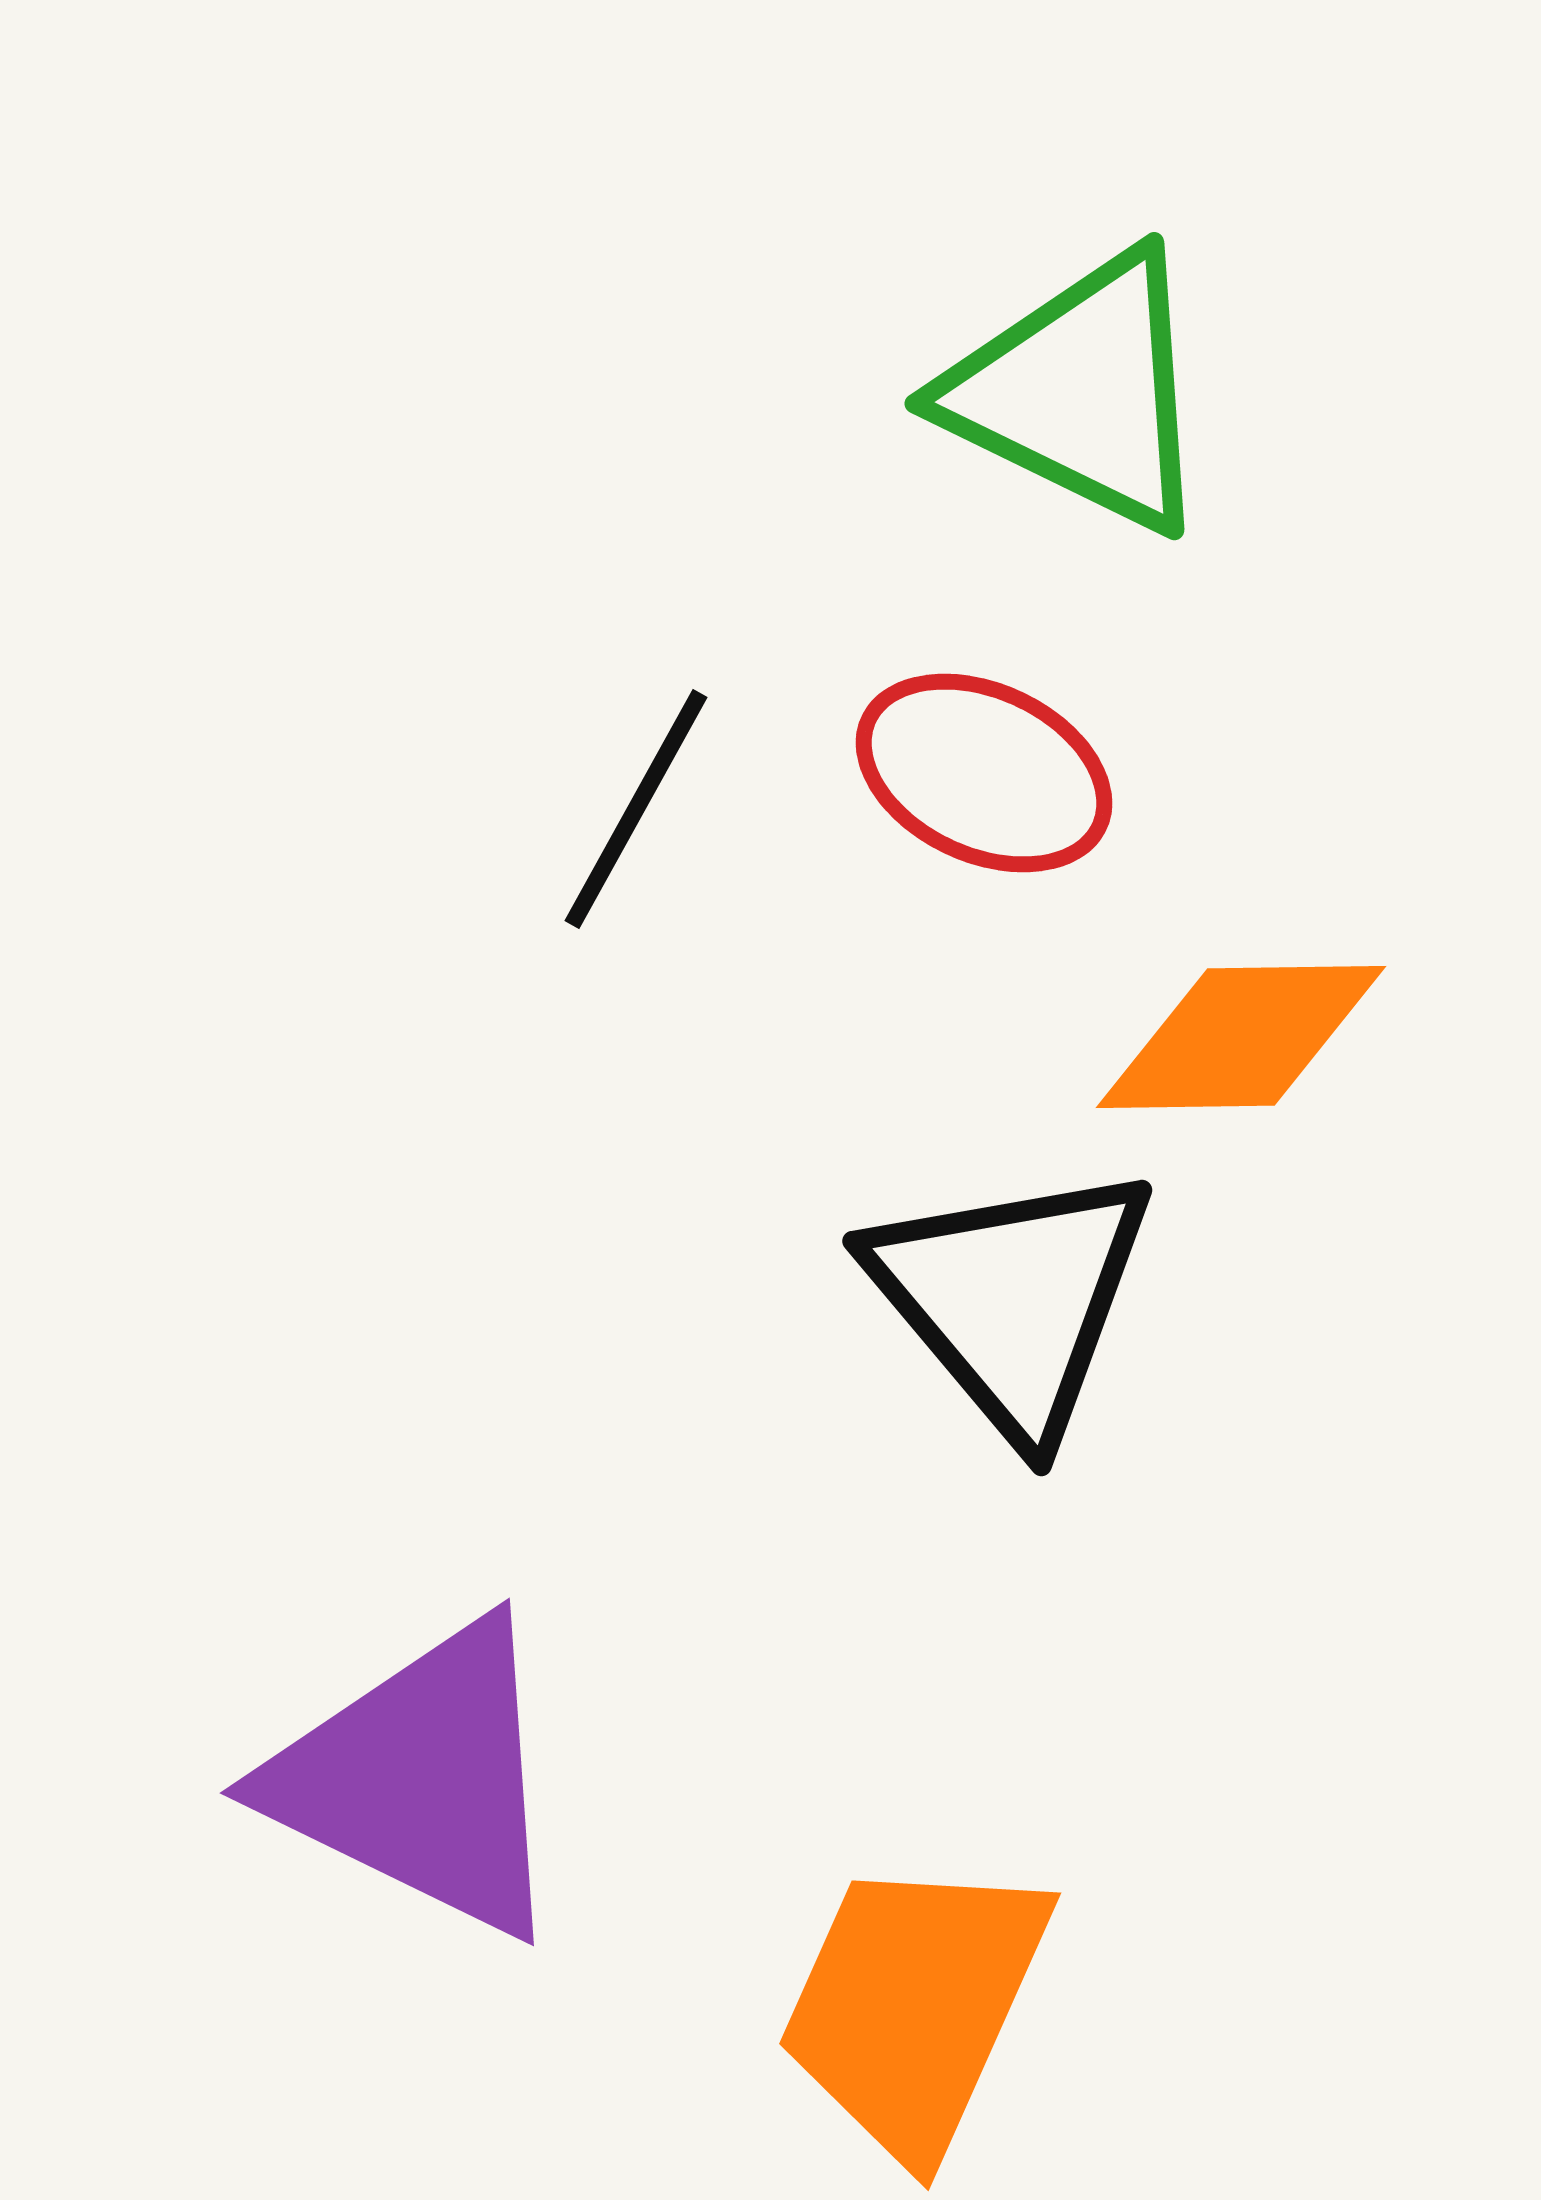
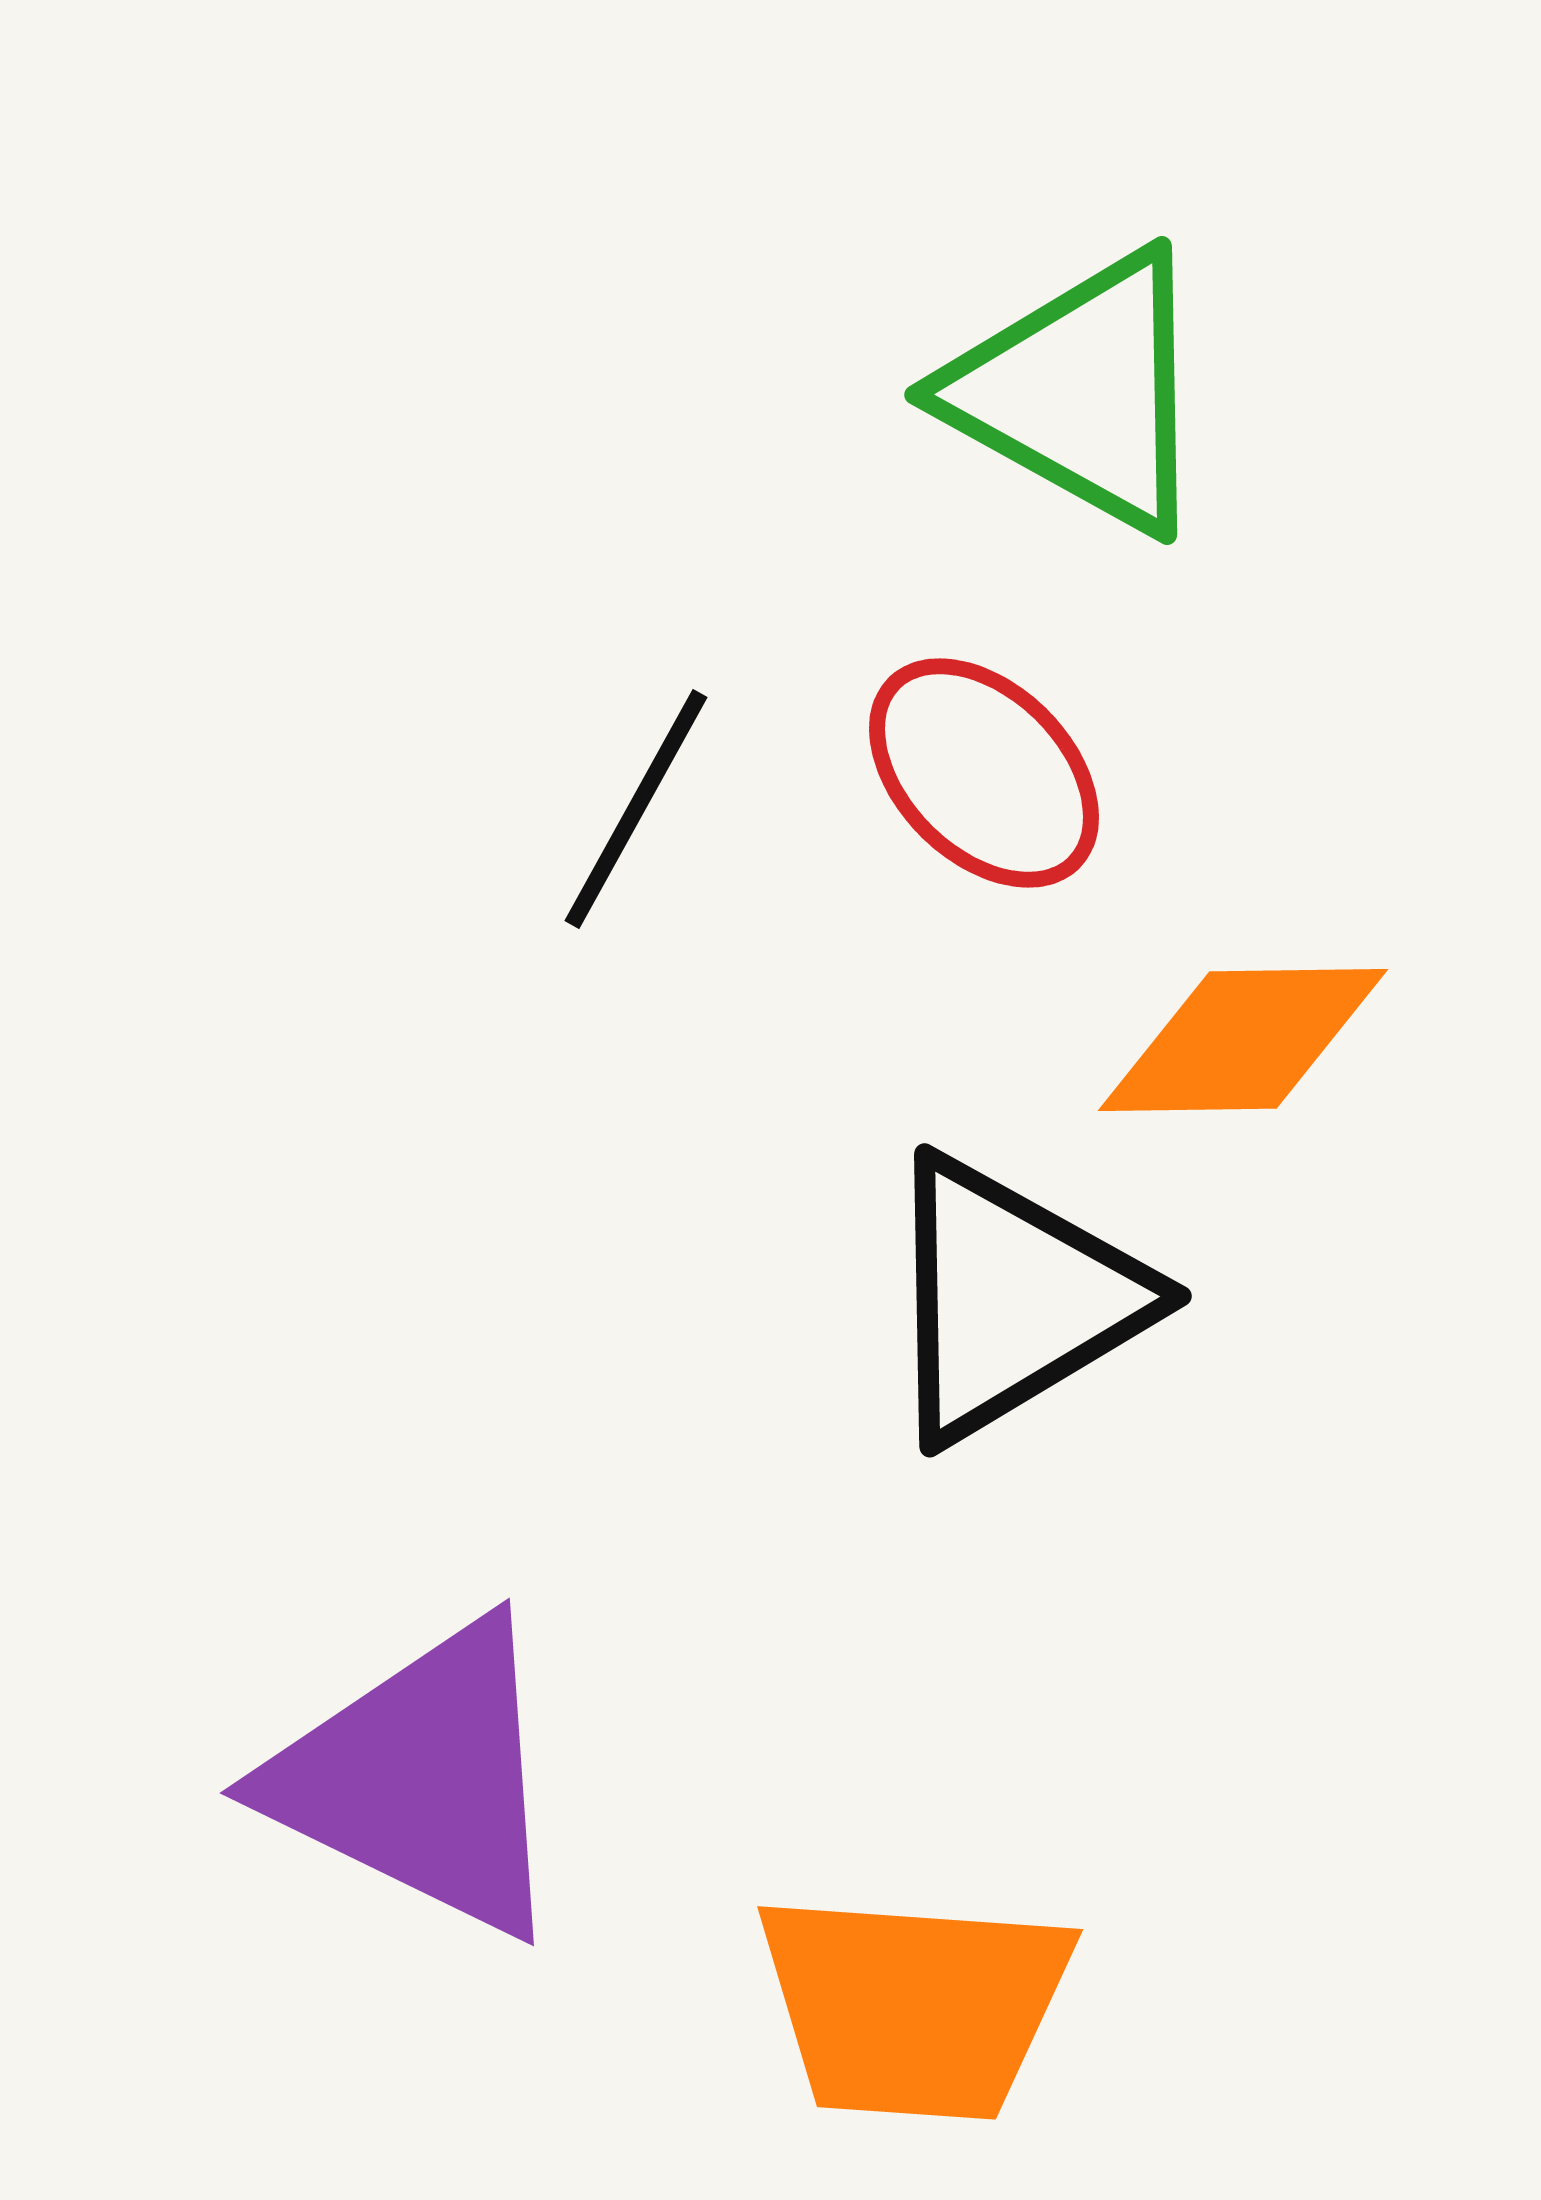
green triangle: rotated 3 degrees clockwise
red ellipse: rotated 20 degrees clockwise
orange diamond: moved 2 px right, 3 px down
black triangle: rotated 39 degrees clockwise
orange trapezoid: rotated 110 degrees counterclockwise
